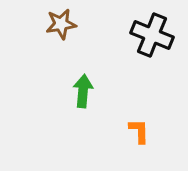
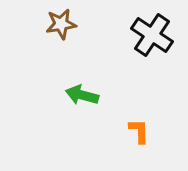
black cross: rotated 12 degrees clockwise
green arrow: moved 1 px left, 4 px down; rotated 80 degrees counterclockwise
